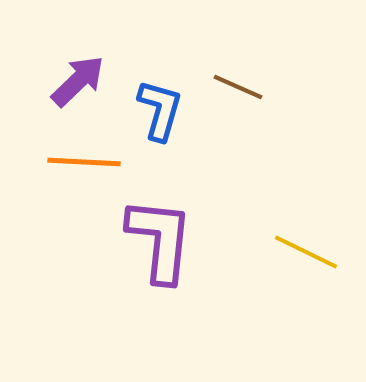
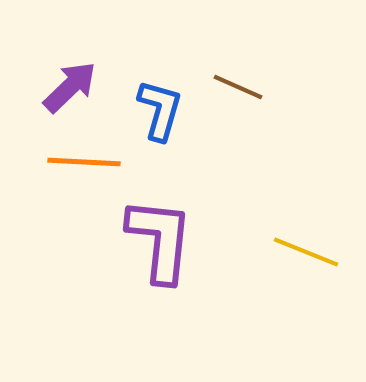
purple arrow: moved 8 px left, 6 px down
yellow line: rotated 4 degrees counterclockwise
